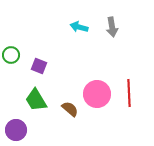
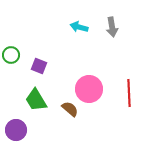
pink circle: moved 8 px left, 5 px up
